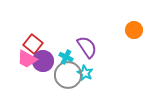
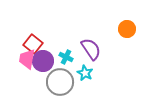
orange circle: moved 7 px left, 1 px up
purple semicircle: moved 4 px right, 2 px down
pink trapezoid: rotated 70 degrees clockwise
gray circle: moved 8 px left, 7 px down
